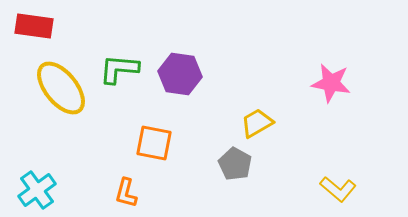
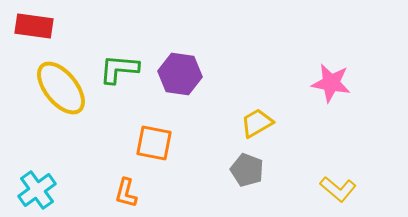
gray pentagon: moved 12 px right, 6 px down; rotated 8 degrees counterclockwise
